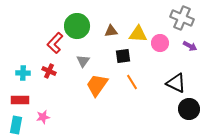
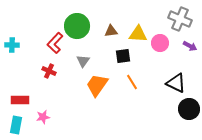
gray cross: moved 2 px left, 1 px down
cyan cross: moved 11 px left, 28 px up
